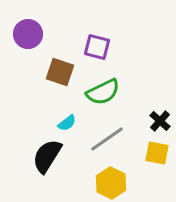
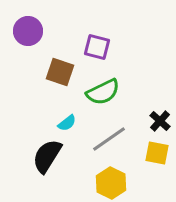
purple circle: moved 3 px up
gray line: moved 2 px right
